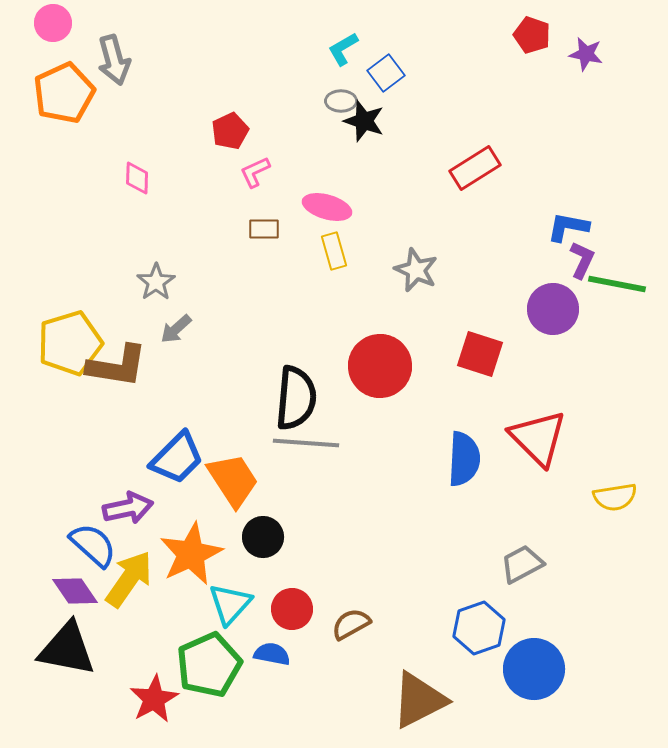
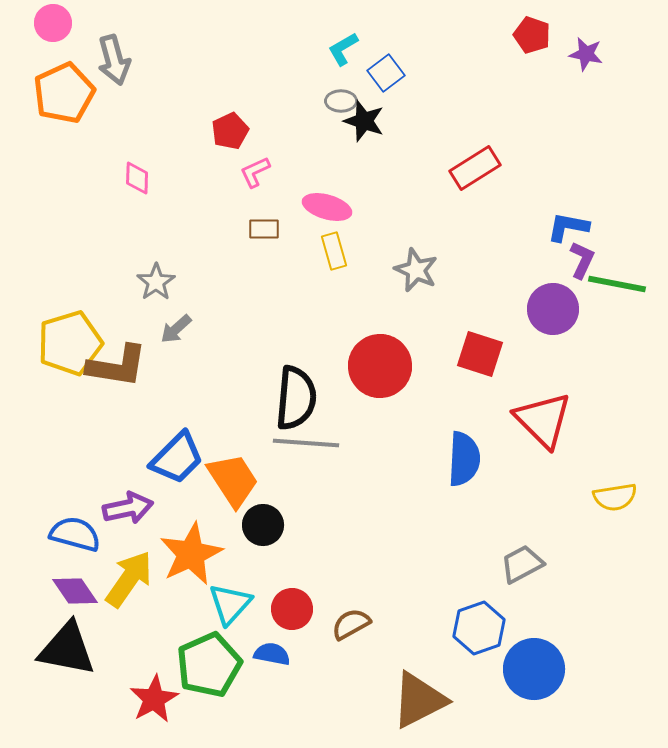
red triangle at (538, 438): moved 5 px right, 18 px up
black circle at (263, 537): moved 12 px up
blue semicircle at (93, 545): moved 18 px left, 11 px up; rotated 27 degrees counterclockwise
